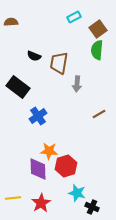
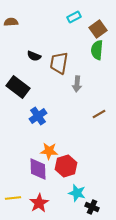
red star: moved 2 px left
